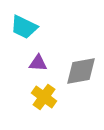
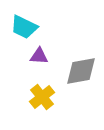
purple triangle: moved 1 px right, 7 px up
yellow cross: moved 2 px left; rotated 15 degrees clockwise
